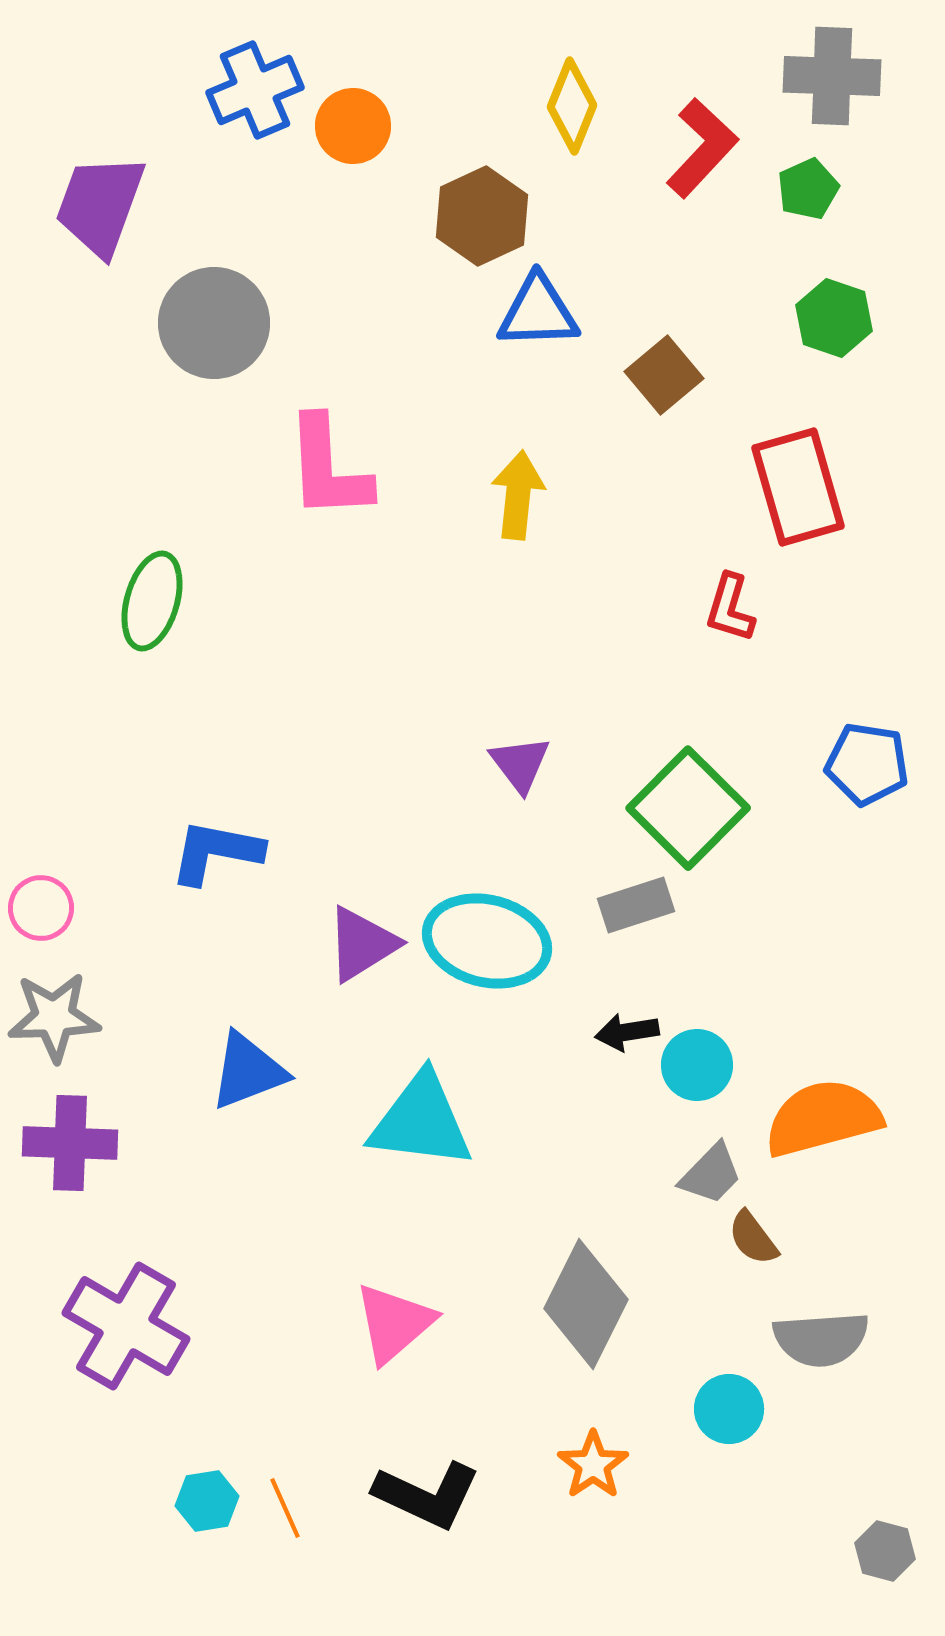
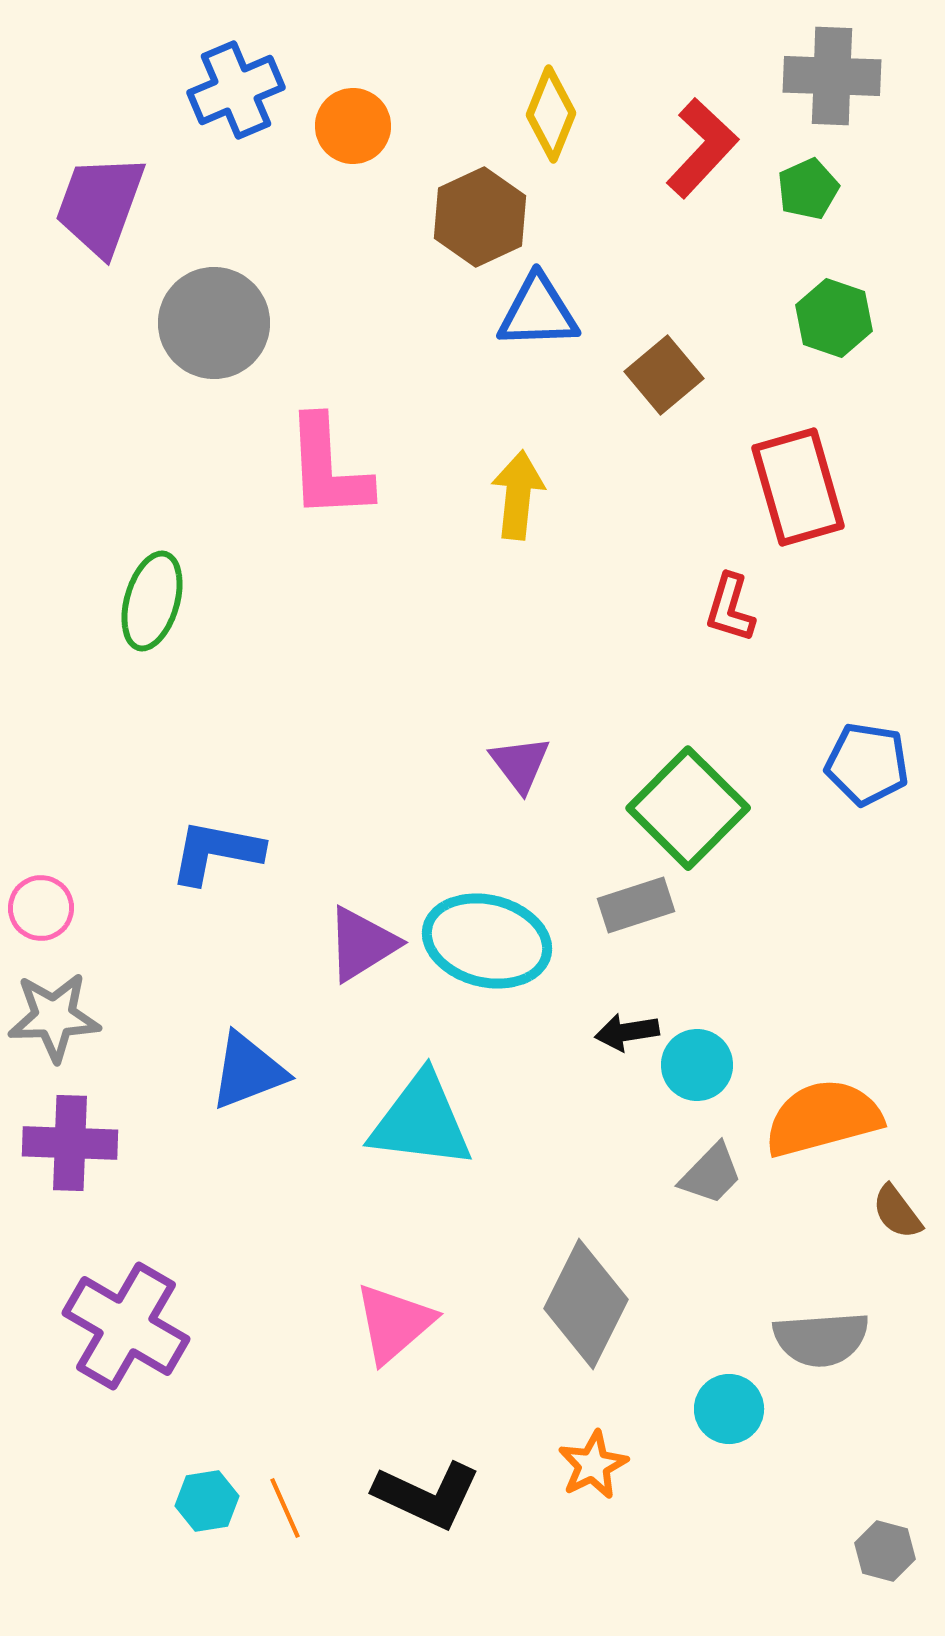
blue cross at (255, 90): moved 19 px left
yellow diamond at (572, 106): moved 21 px left, 8 px down
brown hexagon at (482, 216): moved 2 px left, 1 px down
brown semicircle at (753, 1238): moved 144 px right, 26 px up
orange star at (593, 1465): rotated 8 degrees clockwise
